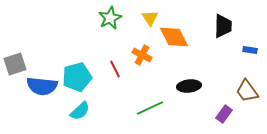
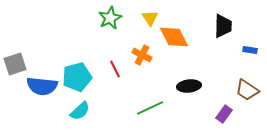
brown trapezoid: moved 1 px up; rotated 20 degrees counterclockwise
